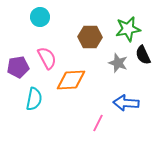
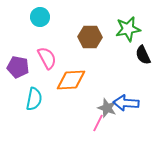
gray star: moved 11 px left, 45 px down
purple pentagon: rotated 20 degrees clockwise
